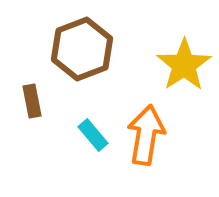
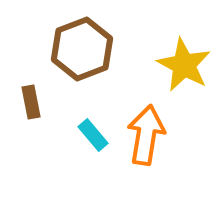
yellow star: rotated 10 degrees counterclockwise
brown rectangle: moved 1 px left, 1 px down
